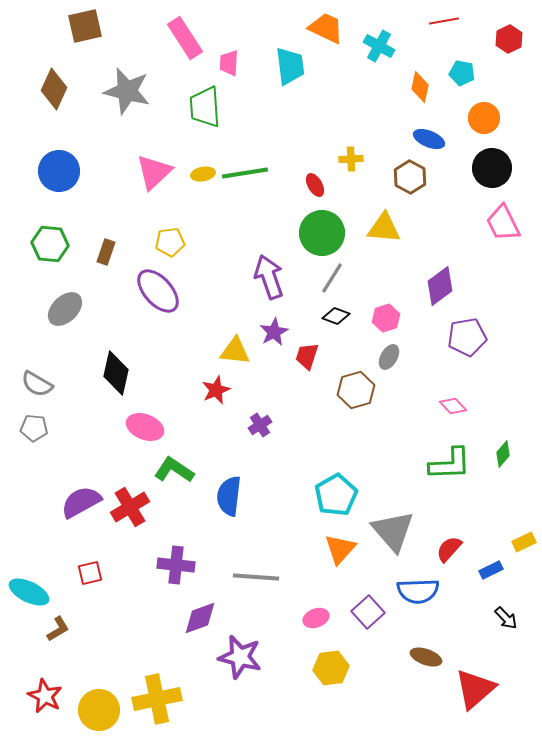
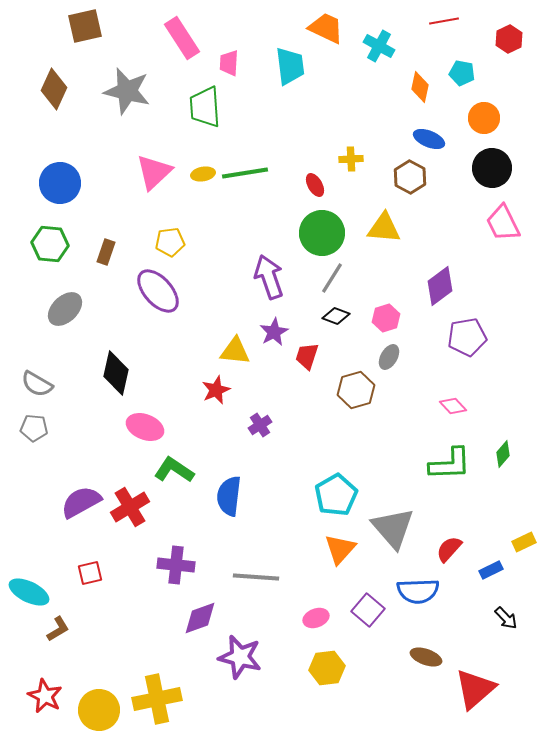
pink rectangle at (185, 38): moved 3 px left
blue circle at (59, 171): moved 1 px right, 12 px down
gray triangle at (393, 531): moved 3 px up
purple square at (368, 612): moved 2 px up; rotated 8 degrees counterclockwise
yellow hexagon at (331, 668): moved 4 px left
